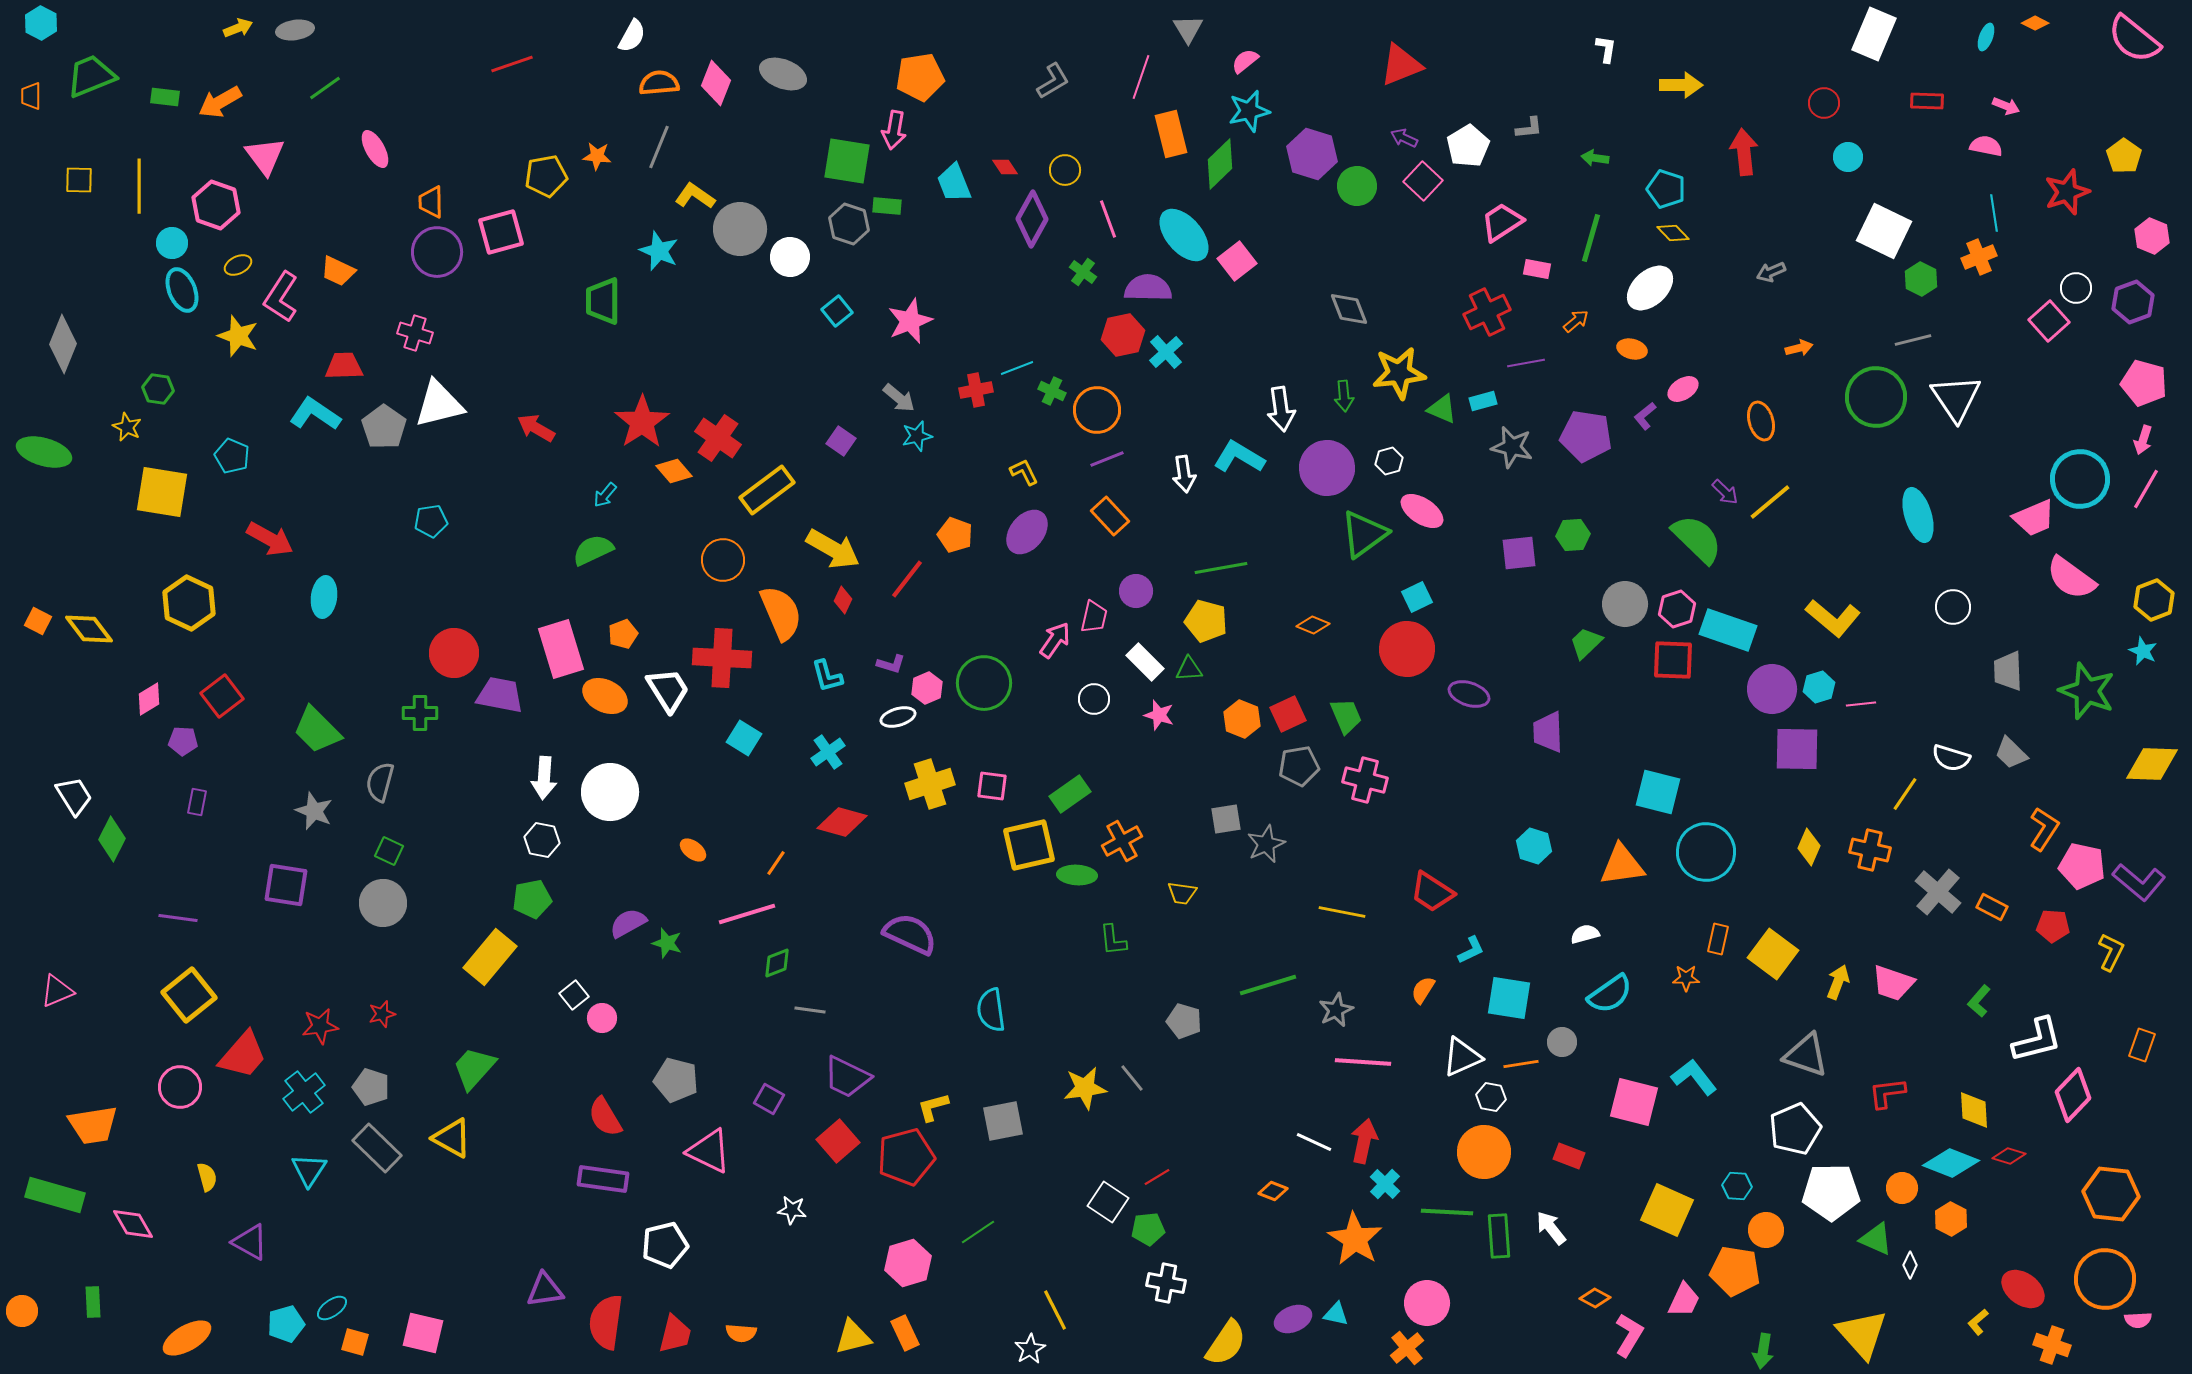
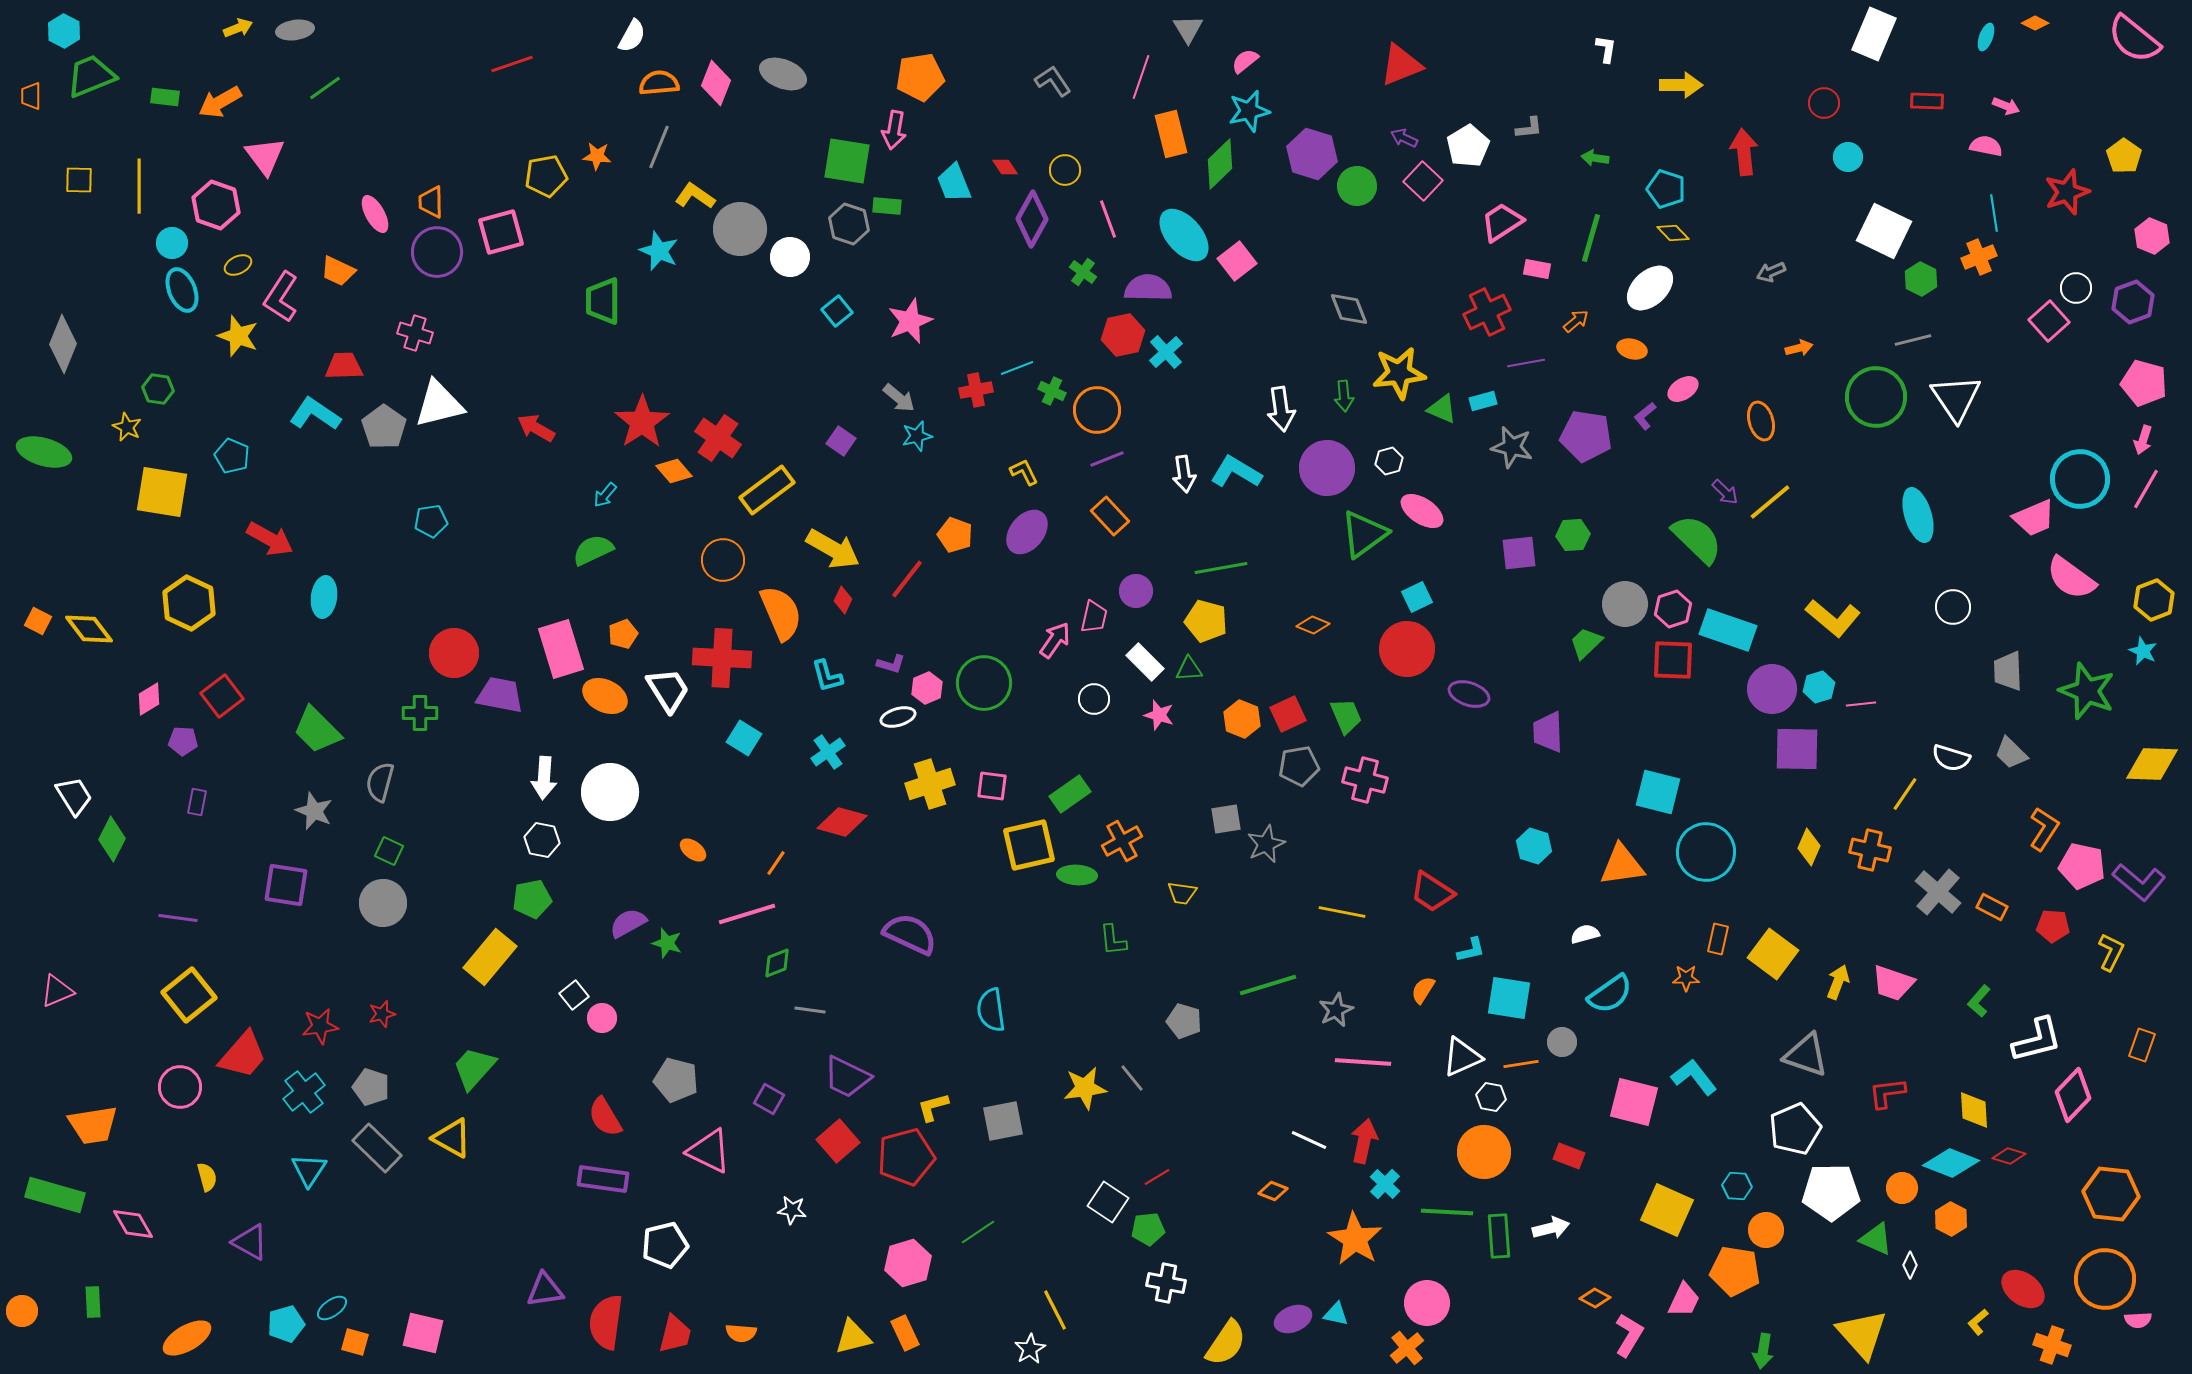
cyan hexagon at (41, 23): moved 23 px right, 8 px down
gray L-shape at (1053, 81): rotated 93 degrees counterclockwise
pink ellipse at (375, 149): moved 65 px down
cyan L-shape at (1239, 457): moved 3 px left, 15 px down
pink hexagon at (1677, 609): moved 4 px left
cyan L-shape at (1471, 950): rotated 12 degrees clockwise
white line at (1314, 1142): moved 5 px left, 2 px up
white arrow at (1551, 1228): rotated 114 degrees clockwise
